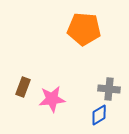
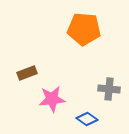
brown rectangle: moved 4 px right, 14 px up; rotated 48 degrees clockwise
blue diamond: moved 12 px left, 4 px down; rotated 65 degrees clockwise
